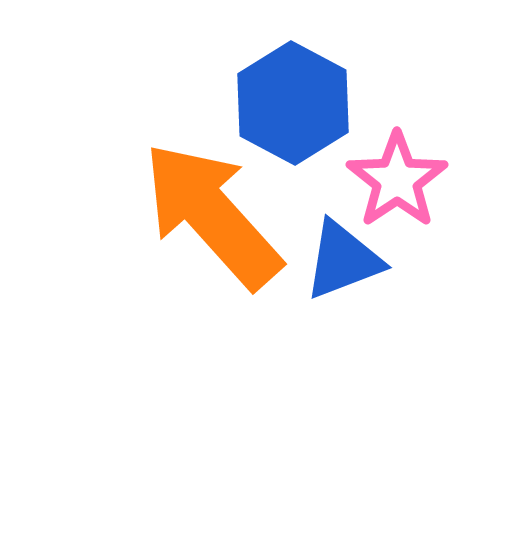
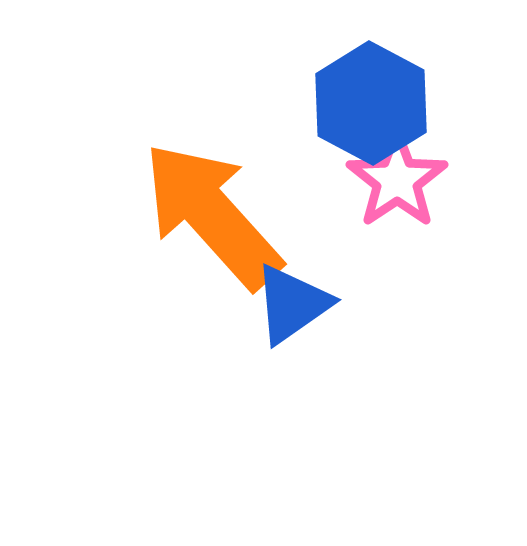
blue hexagon: moved 78 px right
blue triangle: moved 51 px left, 44 px down; rotated 14 degrees counterclockwise
